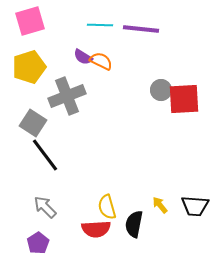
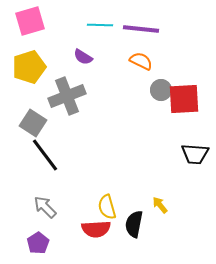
orange semicircle: moved 40 px right
black trapezoid: moved 52 px up
